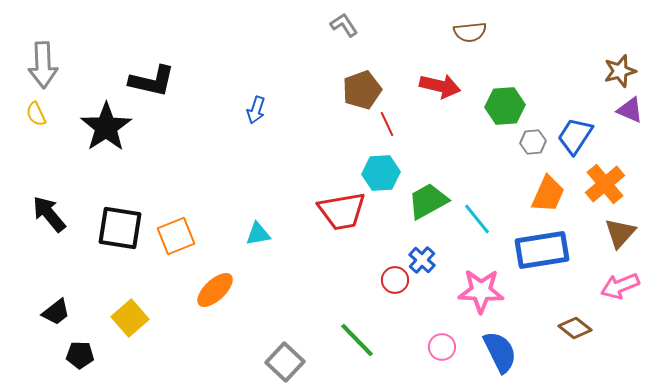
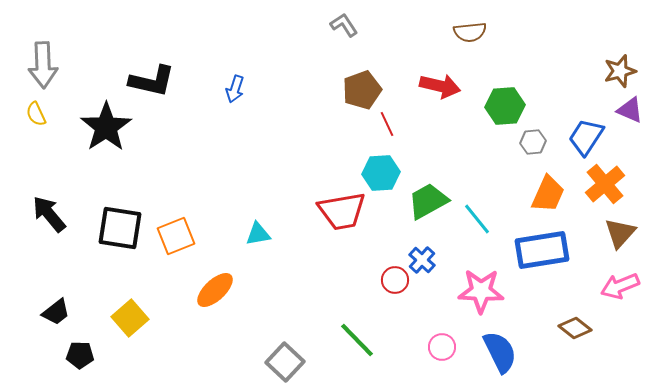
blue arrow: moved 21 px left, 21 px up
blue trapezoid: moved 11 px right, 1 px down
